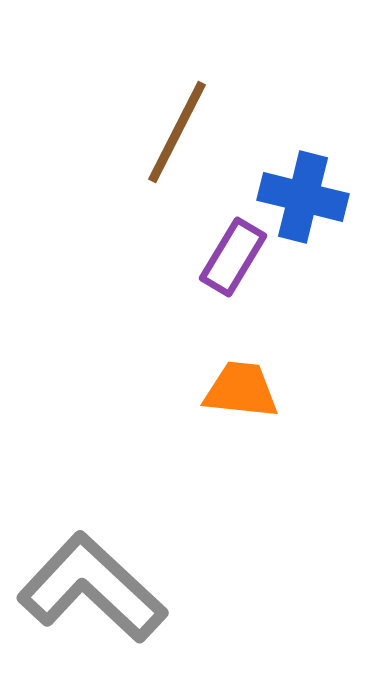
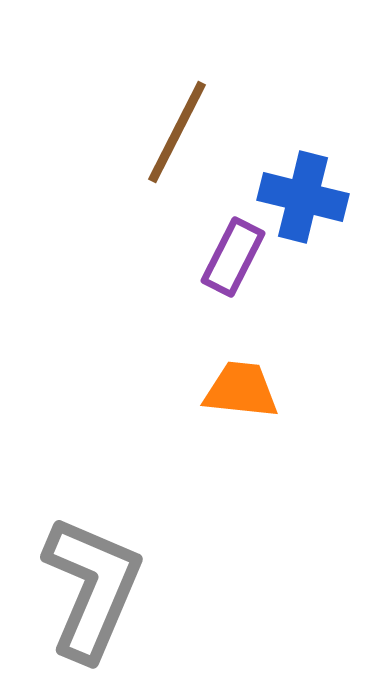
purple rectangle: rotated 4 degrees counterclockwise
gray L-shape: rotated 70 degrees clockwise
